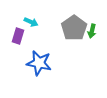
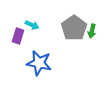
cyan arrow: moved 1 px right, 3 px down
